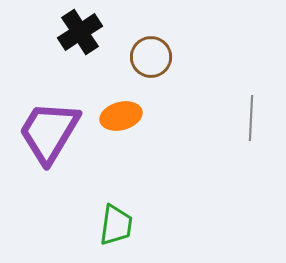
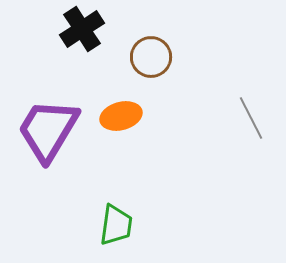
black cross: moved 2 px right, 3 px up
gray line: rotated 30 degrees counterclockwise
purple trapezoid: moved 1 px left, 2 px up
